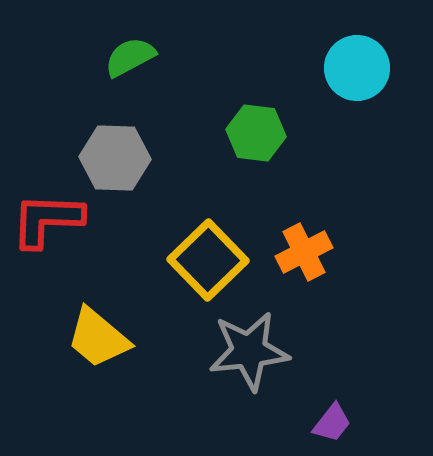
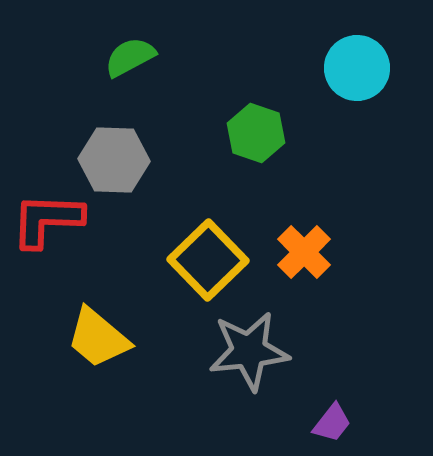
green hexagon: rotated 12 degrees clockwise
gray hexagon: moved 1 px left, 2 px down
orange cross: rotated 18 degrees counterclockwise
